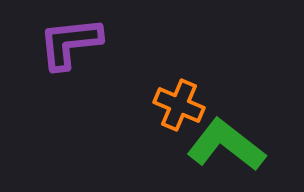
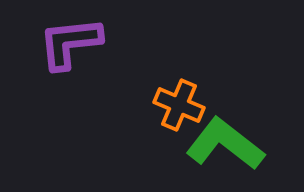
green L-shape: moved 1 px left, 1 px up
